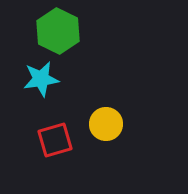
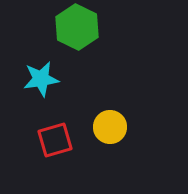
green hexagon: moved 19 px right, 4 px up
yellow circle: moved 4 px right, 3 px down
